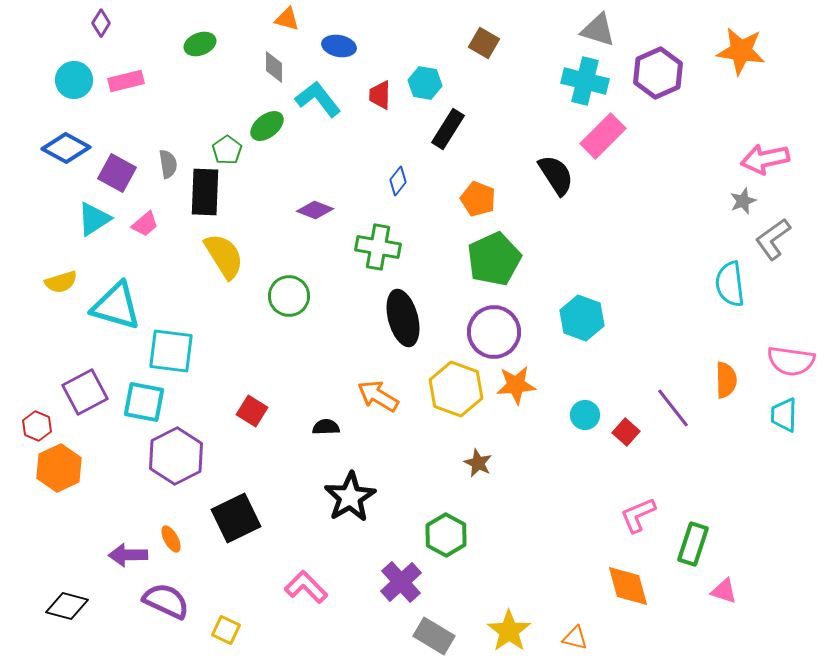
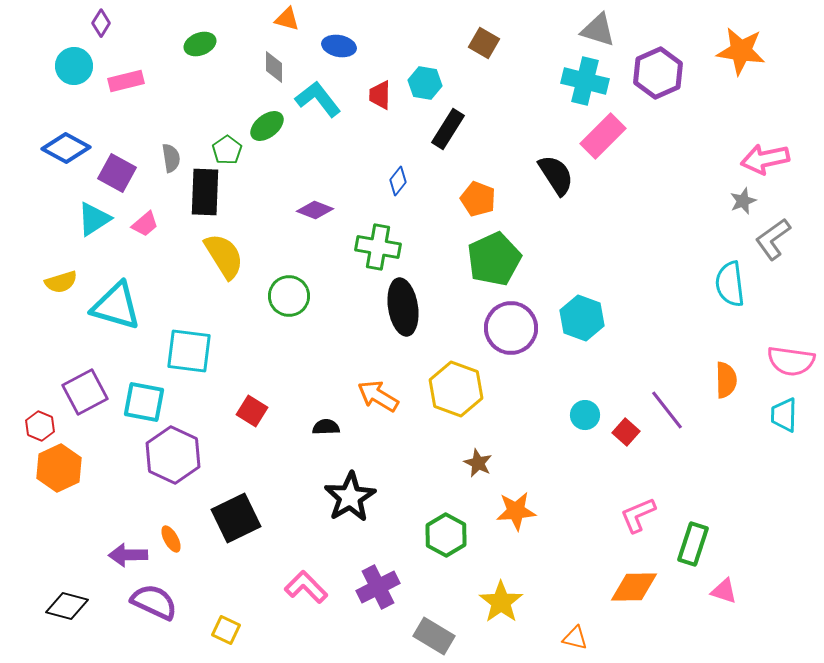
cyan circle at (74, 80): moved 14 px up
gray semicircle at (168, 164): moved 3 px right, 6 px up
black ellipse at (403, 318): moved 11 px up; rotated 6 degrees clockwise
purple circle at (494, 332): moved 17 px right, 4 px up
cyan square at (171, 351): moved 18 px right
orange star at (516, 385): moved 126 px down
purple line at (673, 408): moved 6 px left, 2 px down
red hexagon at (37, 426): moved 3 px right
purple hexagon at (176, 456): moved 3 px left, 1 px up; rotated 8 degrees counterclockwise
purple cross at (401, 582): moved 23 px left, 5 px down; rotated 15 degrees clockwise
orange diamond at (628, 586): moved 6 px right, 1 px down; rotated 75 degrees counterclockwise
purple semicircle at (166, 601): moved 12 px left, 1 px down
yellow star at (509, 631): moved 8 px left, 29 px up
